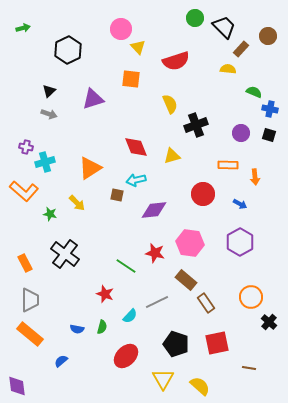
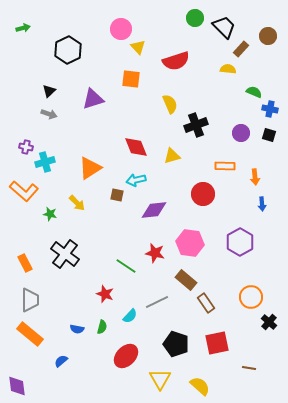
orange rectangle at (228, 165): moved 3 px left, 1 px down
blue arrow at (240, 204): moved 22 px right; rotated 56 degrees clockwise
yellow triangle at (163, 379): moved 3 px left
